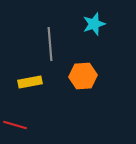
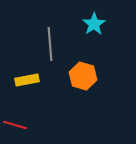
cyan star: rotated 15 degrees counterclockwise
orange hexagon: rotated 20 degrees clockwise
yellow rectangle: moved 3 px left, 2 px up
